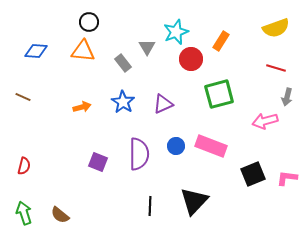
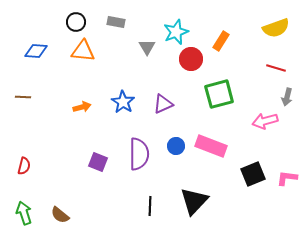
black circle: moved 13 px left
gray rectangle: moved 7 px left, 41 px up; rotated 42 degrees counterclockwise
brown line: rotated 21 degrees counterclockwise
